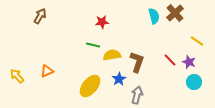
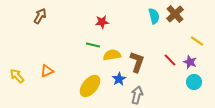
brown cross: moved 1 px down
purple star: moved 1 px right
